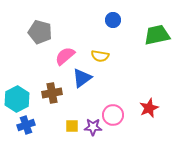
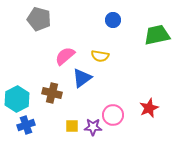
gray pentagon: moved 1 px left, 13 px up
brown cross: rotated 24 degrees clockwise
